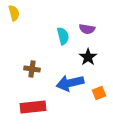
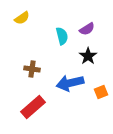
yellow semicircle: moved 8 px right, 5 px down; rotated 70 degrees clockwise
purple semicircle: rotated 42 degrees counterclockwise
cyan semicircle: moved 1 px left
black star: moved 1 px up
orange square: moved 2 px right, 1 px up
red rectangle: rotated 35 degrees counterclockwise
